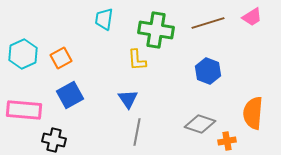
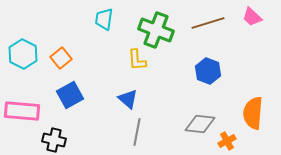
pink trapezoid: rotated 75 degrees clockwise
green cross: rotated 12 degrees clockwise
cyan hexagon: rotated 8 degrees counterclockwise
orange square: rotated 10 degrees counterclockwise
blue triangle: rotated 15 degrees counterclockwise
pink rectangle: moved 2 px left, 1 px down
gray diamond: rotated 12 degrees counterclockwise
orange cross: rotated 18 degrees counterclockwise
